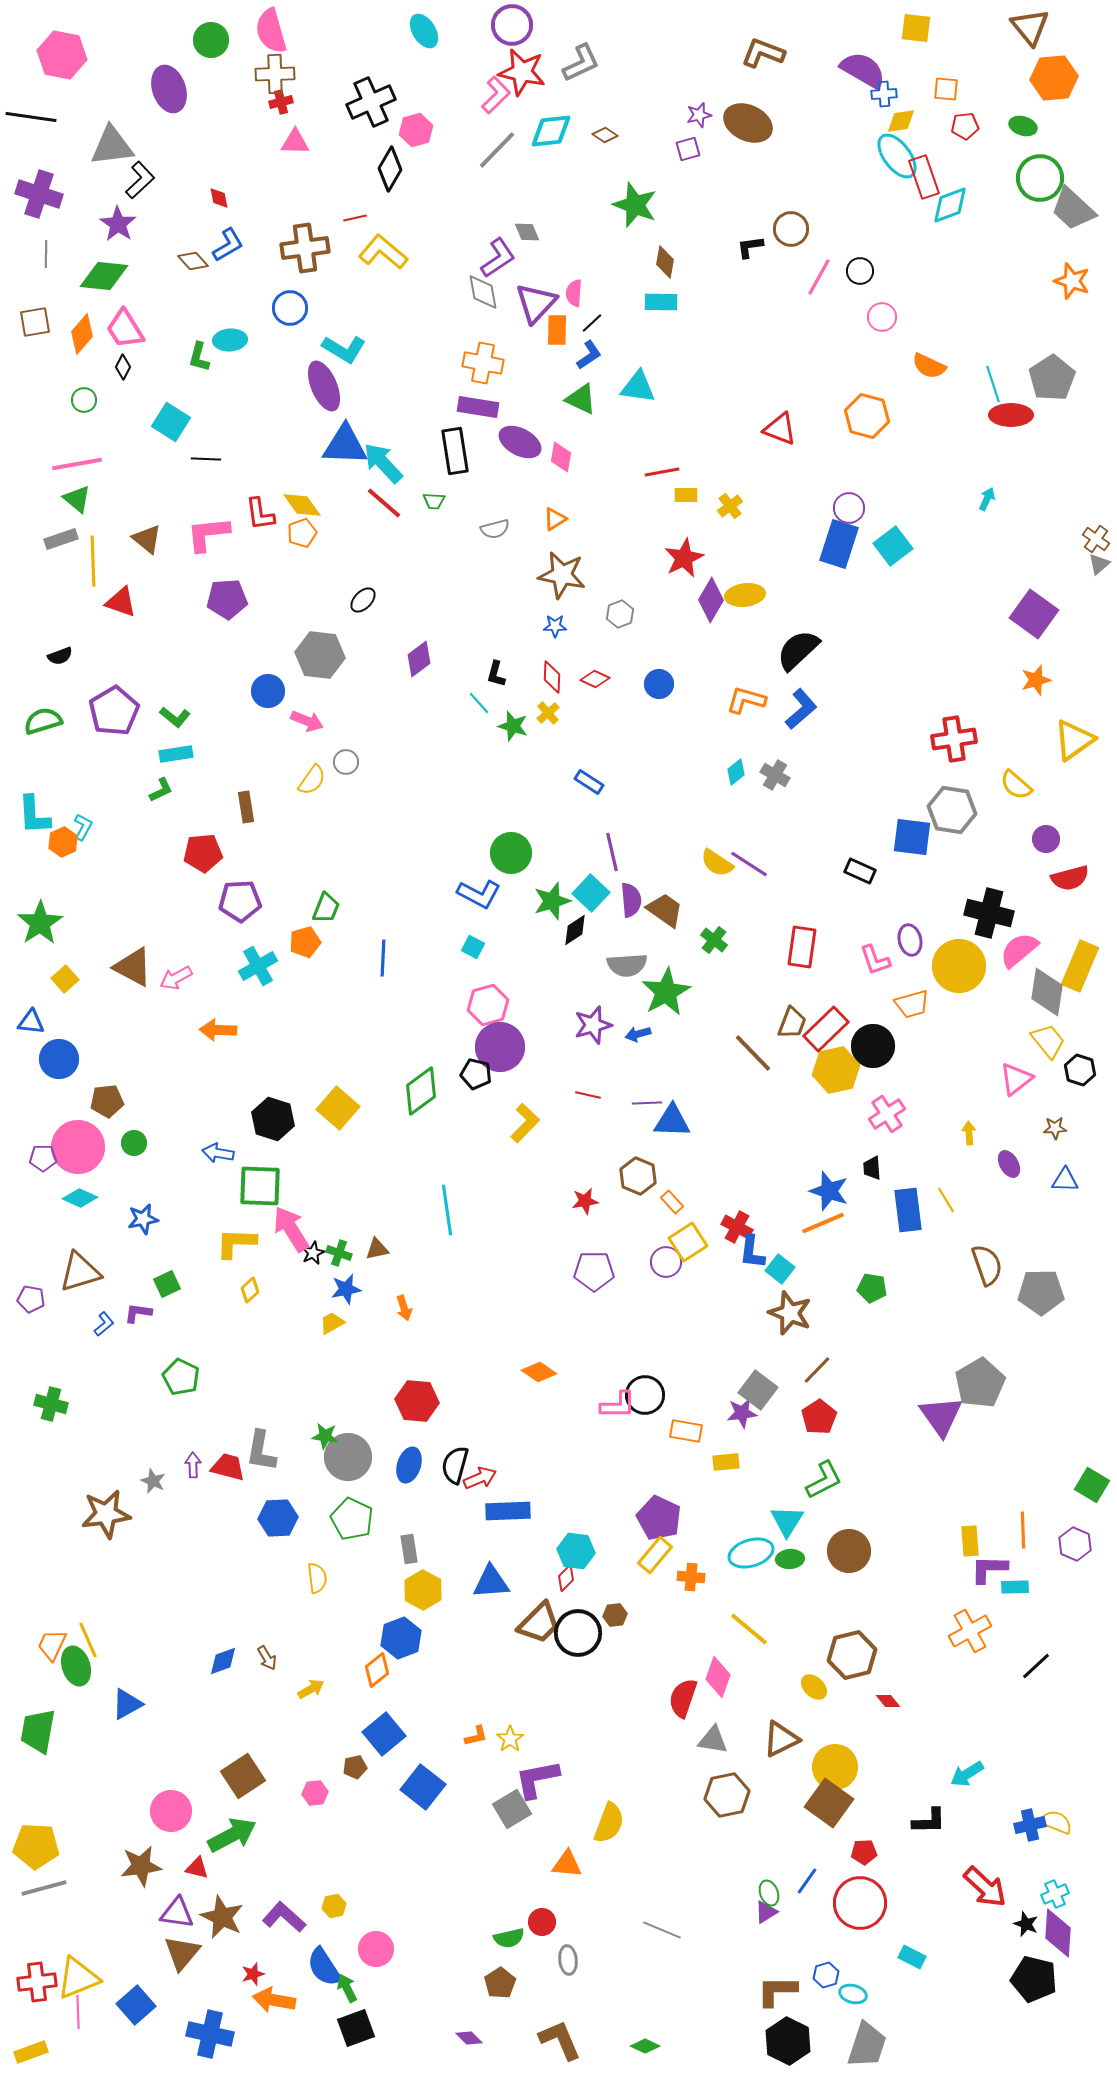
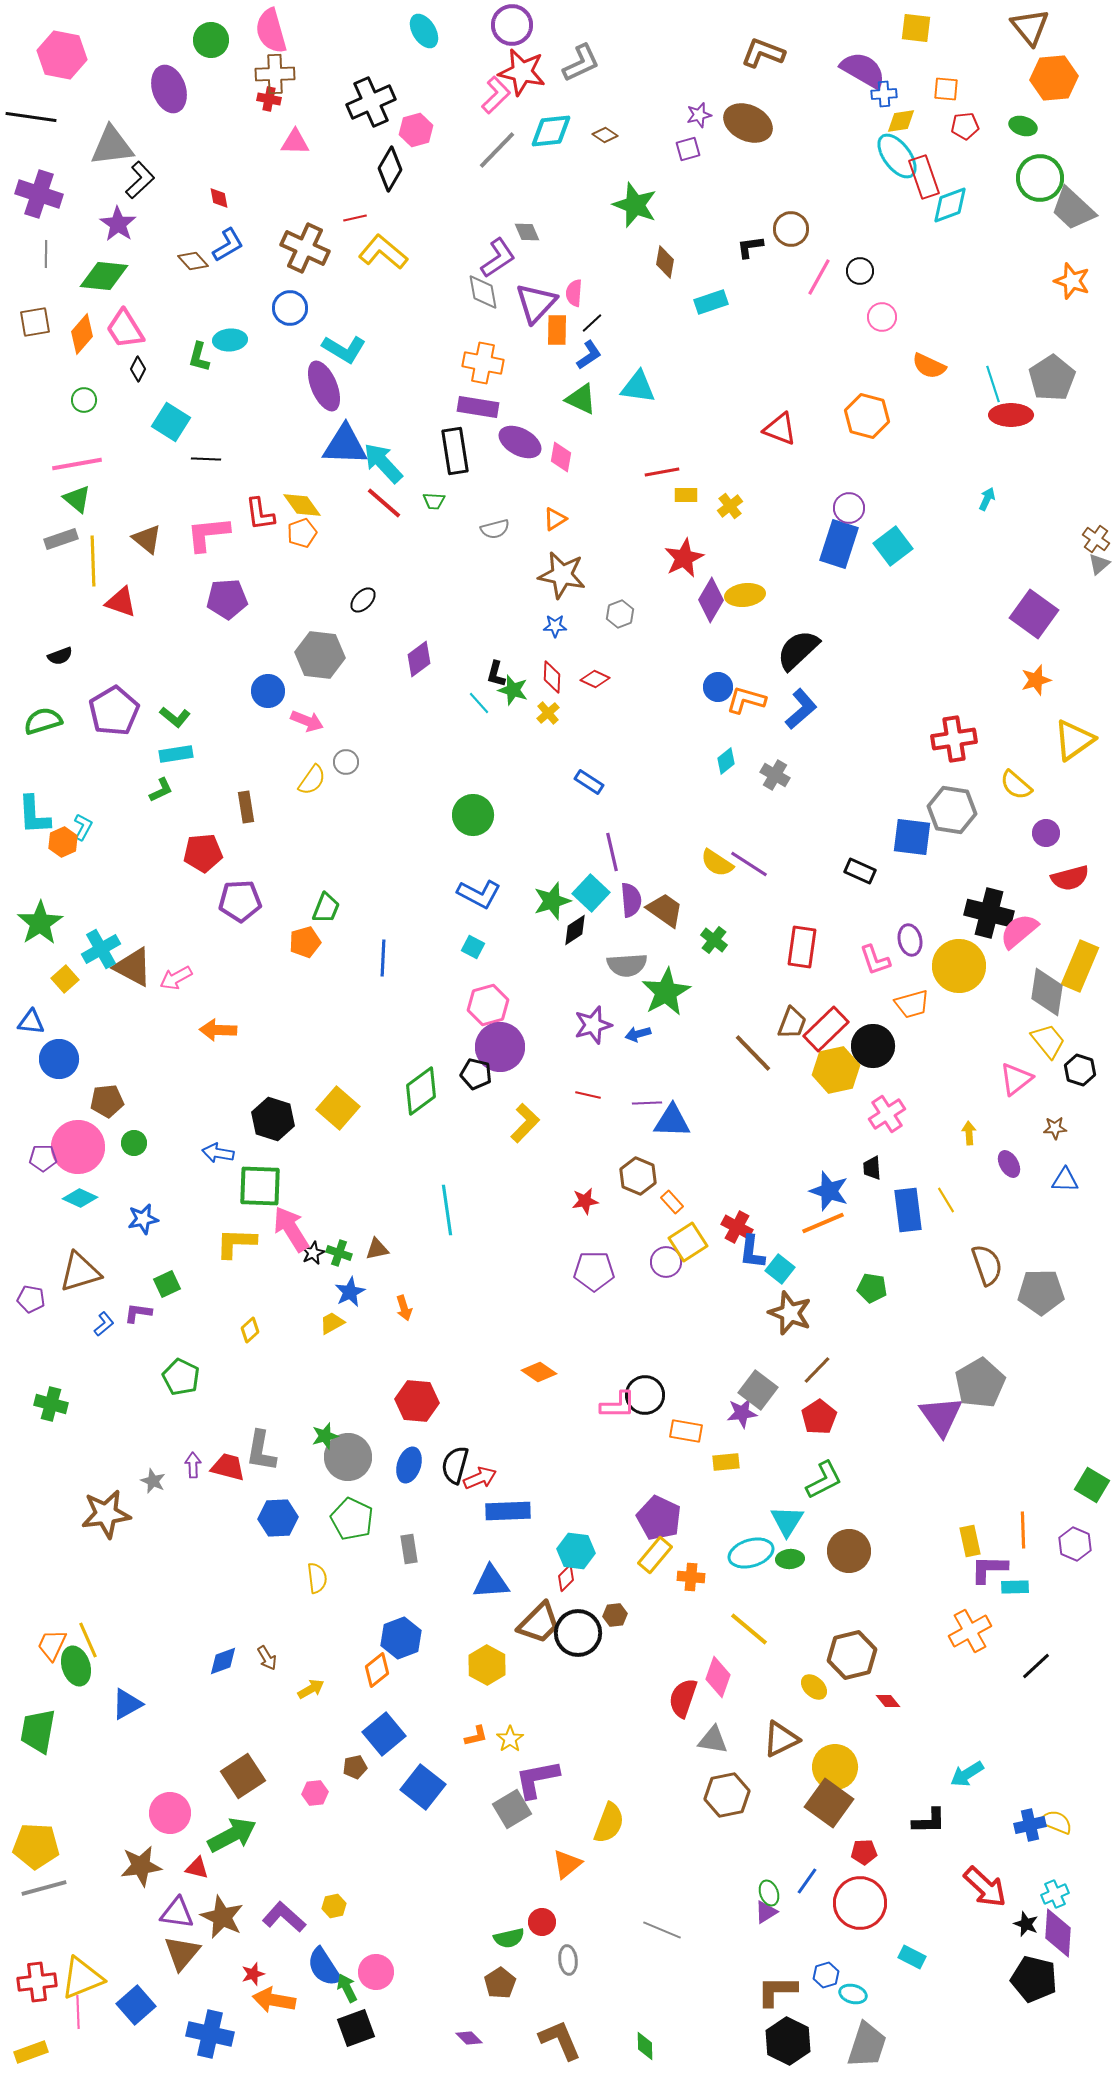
red cross at (281, 102): moved 12 px left, 3 px up; rotated 25 degrees clockwise
brown cross at (305, 248): rotated 33 degrees clockwise
cyan rectangle at (661, 302): moved 50 px right; rotated 20 degrees counterclockwise
black diamond at (123, 367): moved 15 px right, 2 px down
blue circle at (659, 684): moved 59 px right, 3 px down
green star at (513, 726): moved 36 px up
cyan diamond at (736, 772): moved 10 px left, 11 px up
purple circle at (1046, 839): moved 6 px up
green circle at (511, 853): moved 38 px left, 38 px up
pink semicircle at (1019, 950): moved 19 px up
cyan cross at (258, 966): moved 157 px left, 17 px up
blue star at (346, 1289): moved 4 px right, 3 px down; rotated 16 degrees counterclockwise
yellow diamond at (250, 1290): moved 40 px down
green star at (325, 1436): rotated 24 degrees counterclockwise
yellow rectangle at (970, 1541): rotated 8 degrees counterclockwise
yellow hexagon at (423, 1590): moved 64 px right, 75 px down
pink circle at (171, 1811): moved 1 px left, 2 px down
orange triangle at (567, 1864): rotated 44 degrees counterclockwise
pink circle at (376, 1949): moved 23 px down
yellow triangle at (78, 1978): moved 4 px right
green diamond at (645, 2046): rotated 64 degrees clockwise
